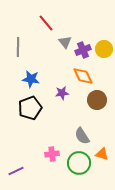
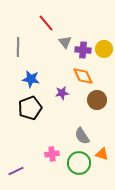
purple cross: rotated 28 degrees clockwise
